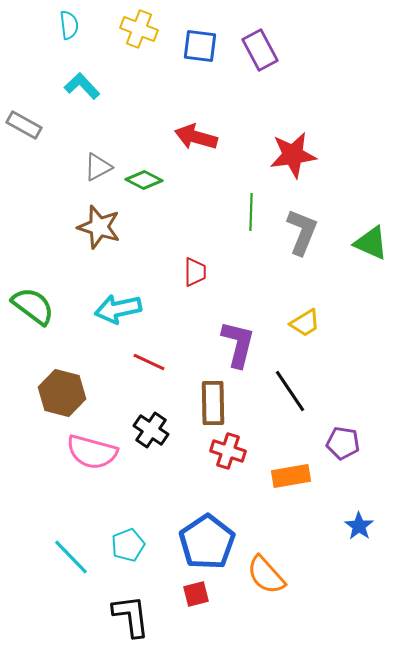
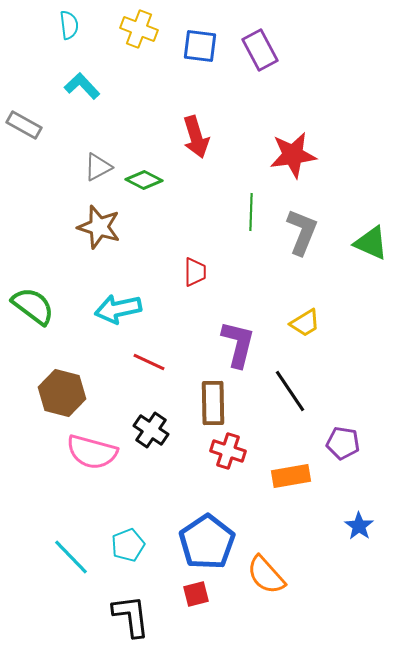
red arrow: rotated 123 degrees counterclockwise
